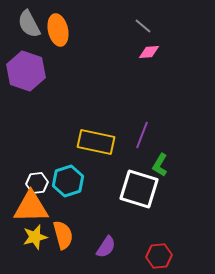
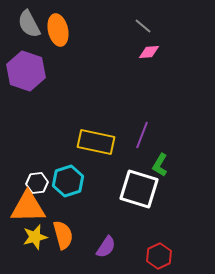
orange triangle: moved 3 px left
red hexagon: rotated 20 degrees counterclockwise
